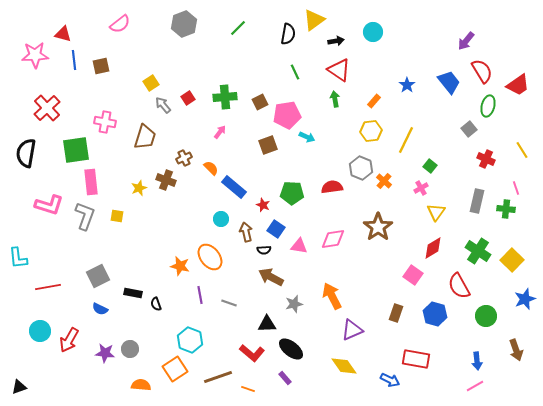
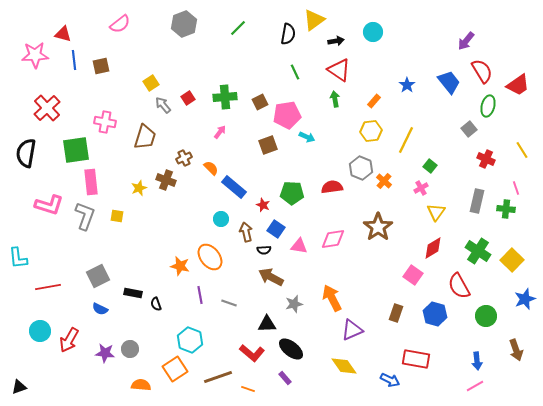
orange arrow at (332, 296): moved 2 px down
